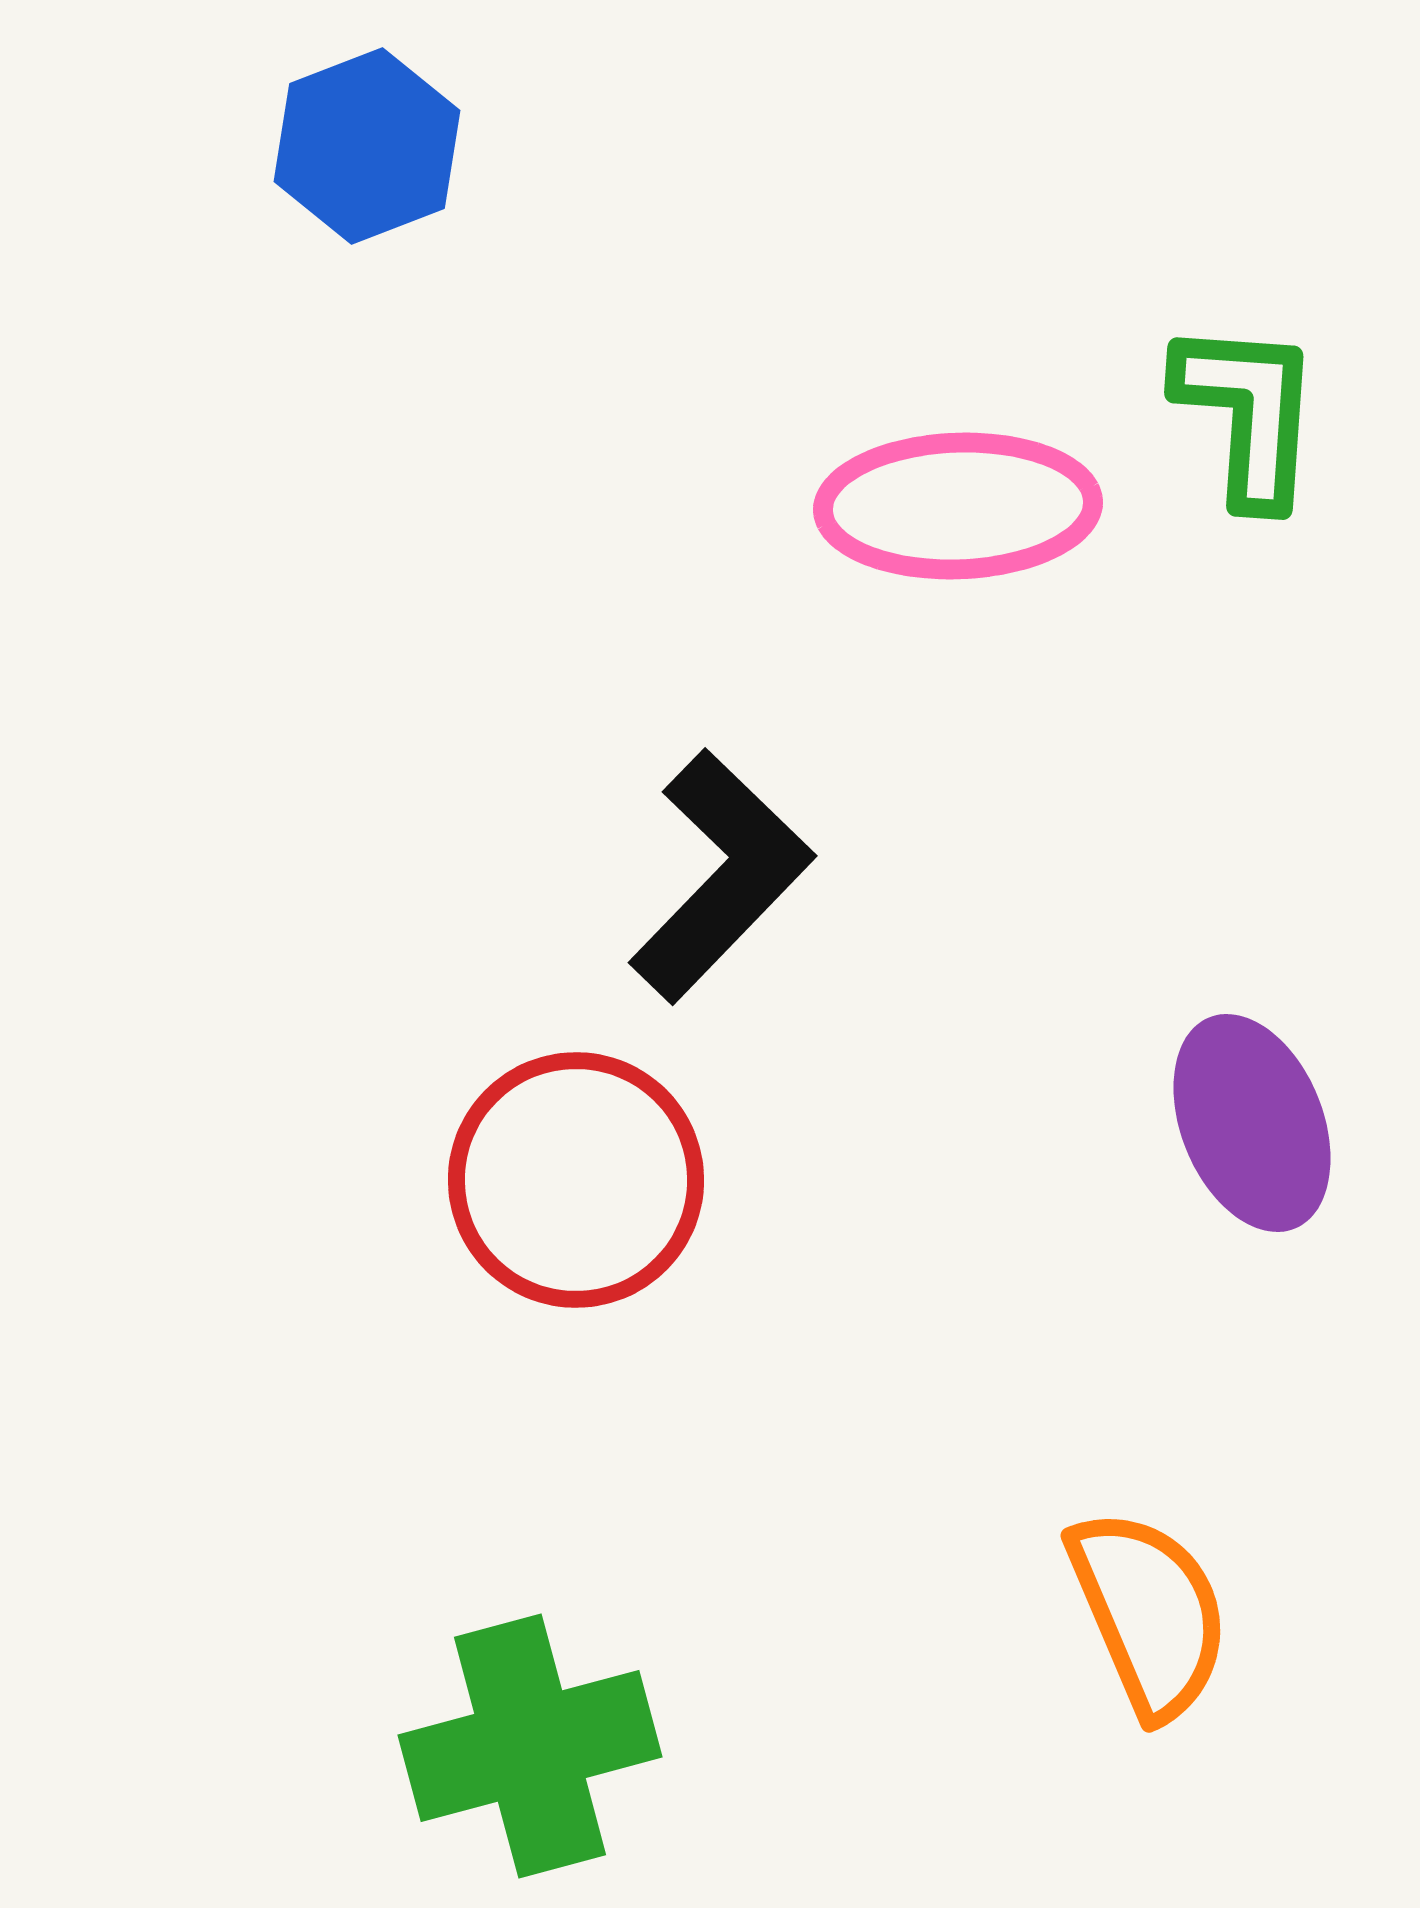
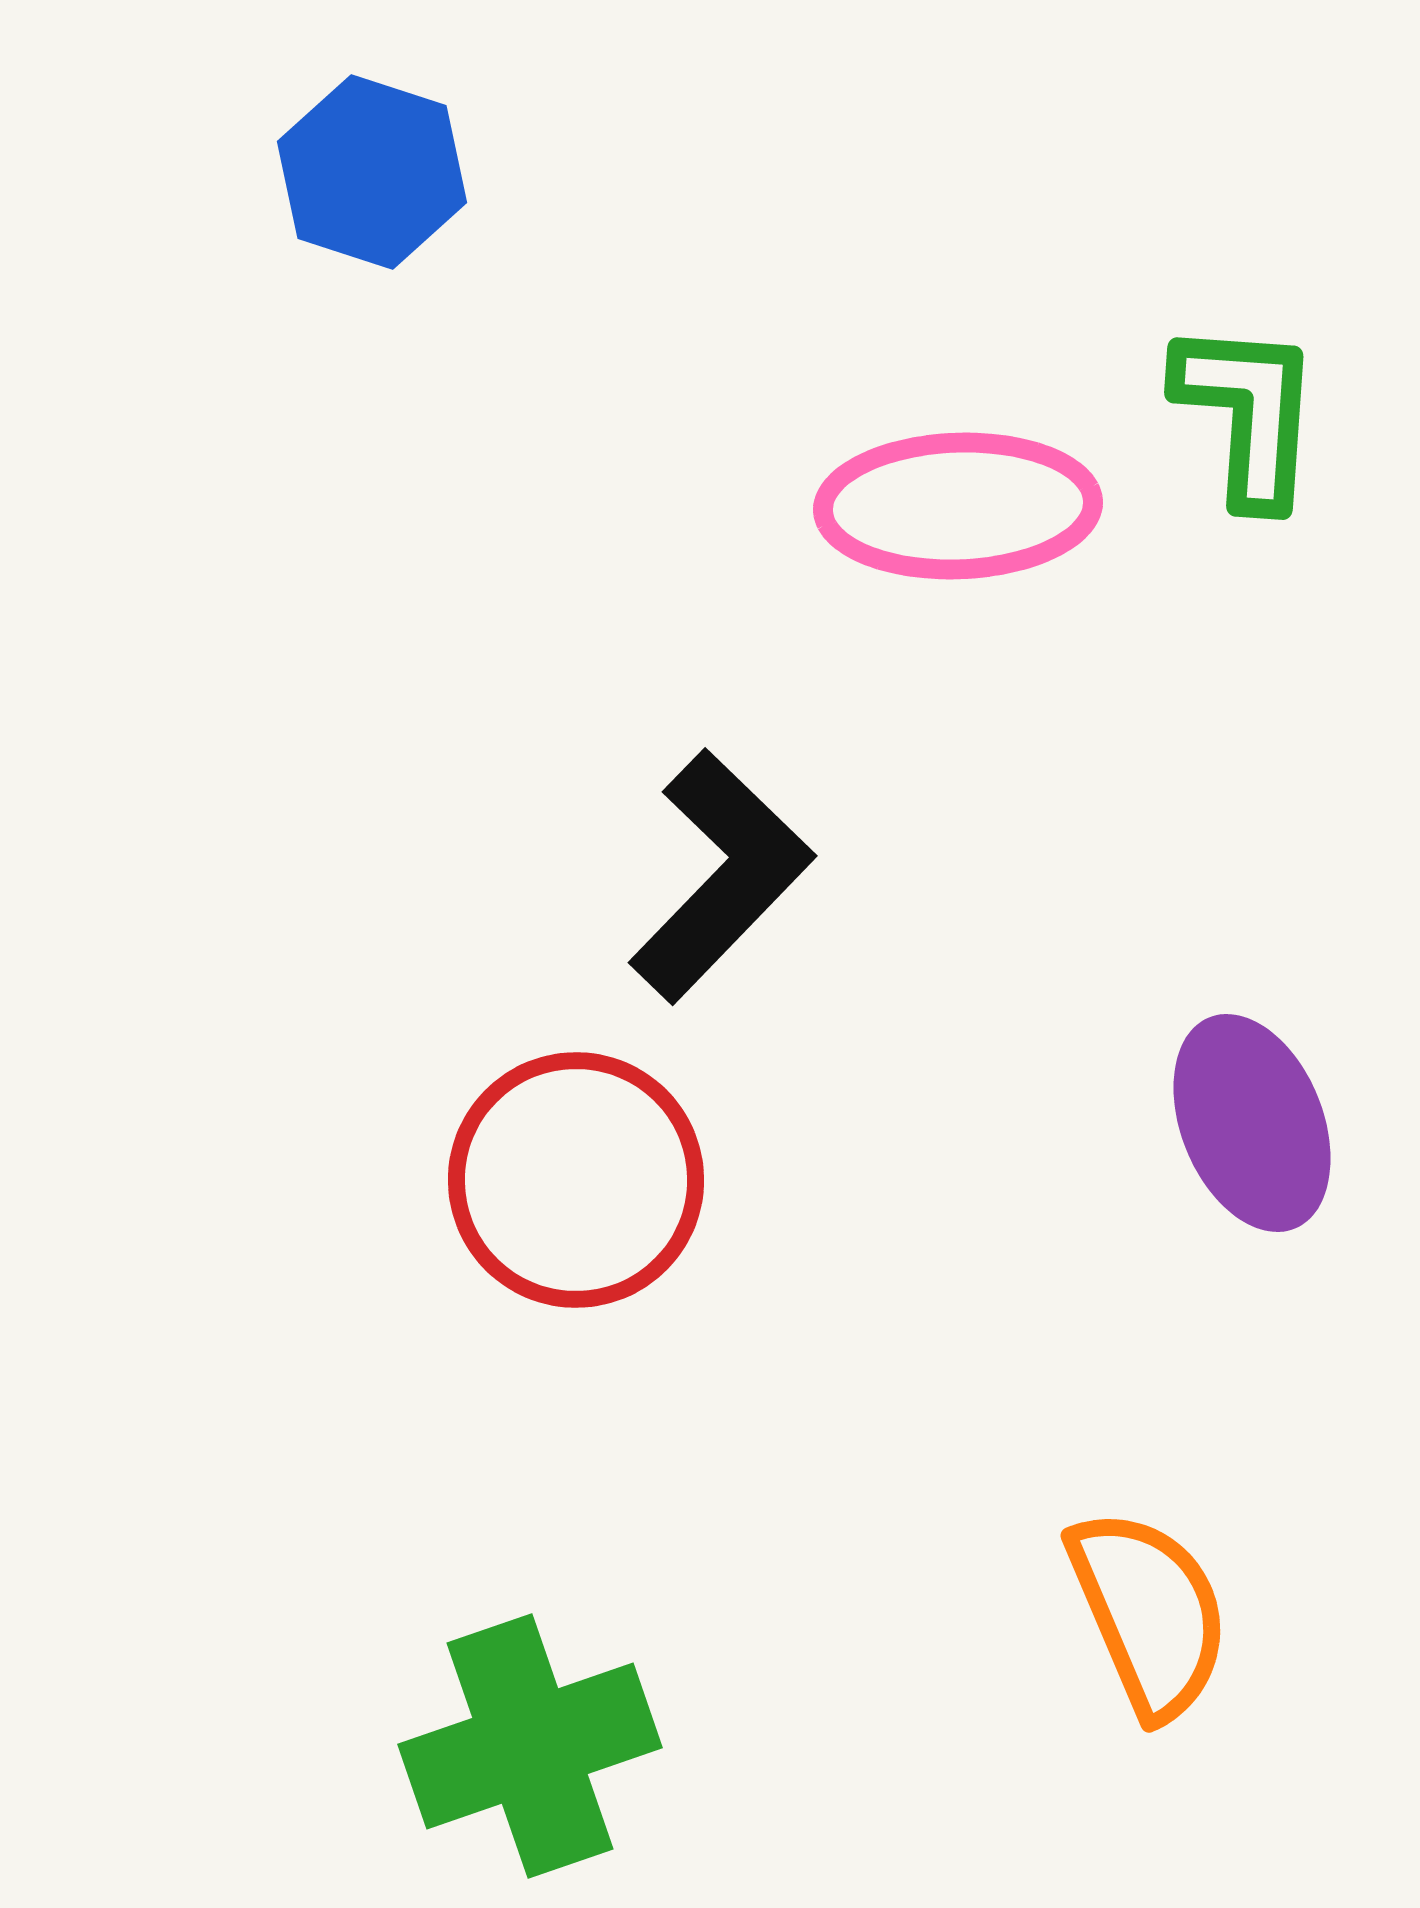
blue hexagon: moved 5 px right, 26 px down; rotated 21 degrees counterclockwise
green cross: rotated 4 degrees counterclockwise
